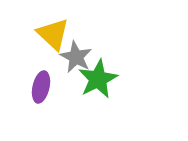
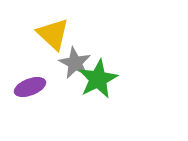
gray star: moved 1 px left, 6 px down
purple ellipse: moved 11 px left; rotated 56 degrees clockwise
